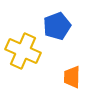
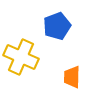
yellow cross: moved 2 px left, 6 px down
